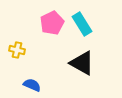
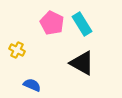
pink pentagon: rotated 20 degrees counterclockwise
yellow cross: rotated 14 degrees clockwise
